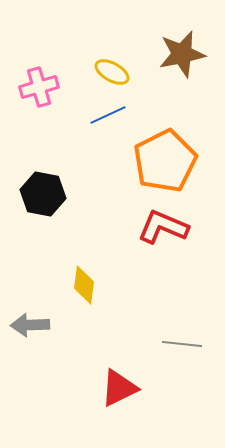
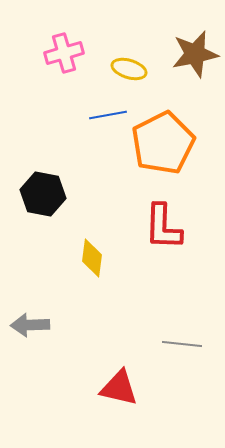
brown star: moved 13 px right
yellow ellipse: moved 17 px right, 3 px up; rotated 12 degrees counterclockwise
pink cross: moved 25 px right, 34 px up
blue line: rotated 15 degrees clockwise
orange pentagon: moved 2 px left, 18 px up
red L-shape: rotated 111 degrees counterclockwise
yellow diamond: moved 8 px right, 27 px up
red triangle: rotated 39 degrees clockwise
